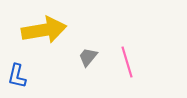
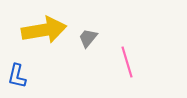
gray trapezoid: moved 19 px up
